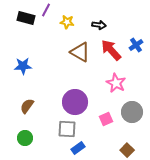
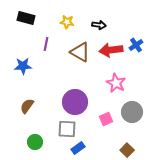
purple line: moved 34 px down; rotated 16 degrees counterclockwise
red arrow: rotated 55 degrees counterclockwise
green circle: moved 10 px right, 4 px down
